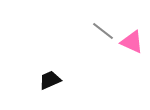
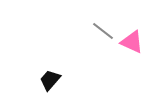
black trapezoid: rotated 25 degrees counterclockwise
